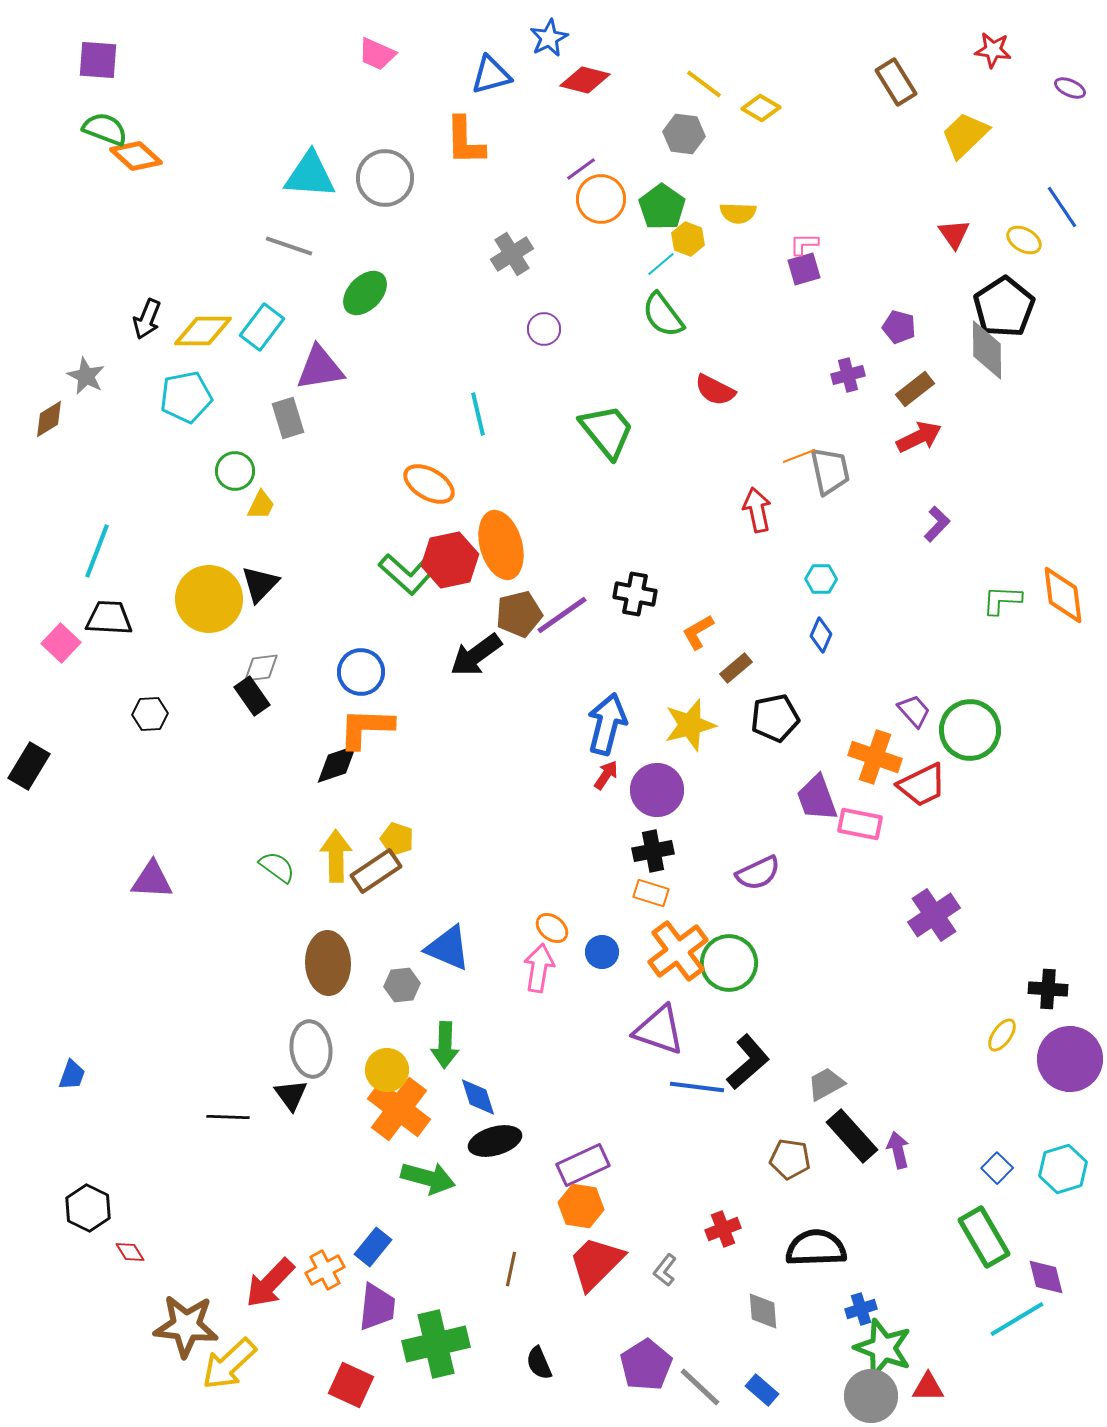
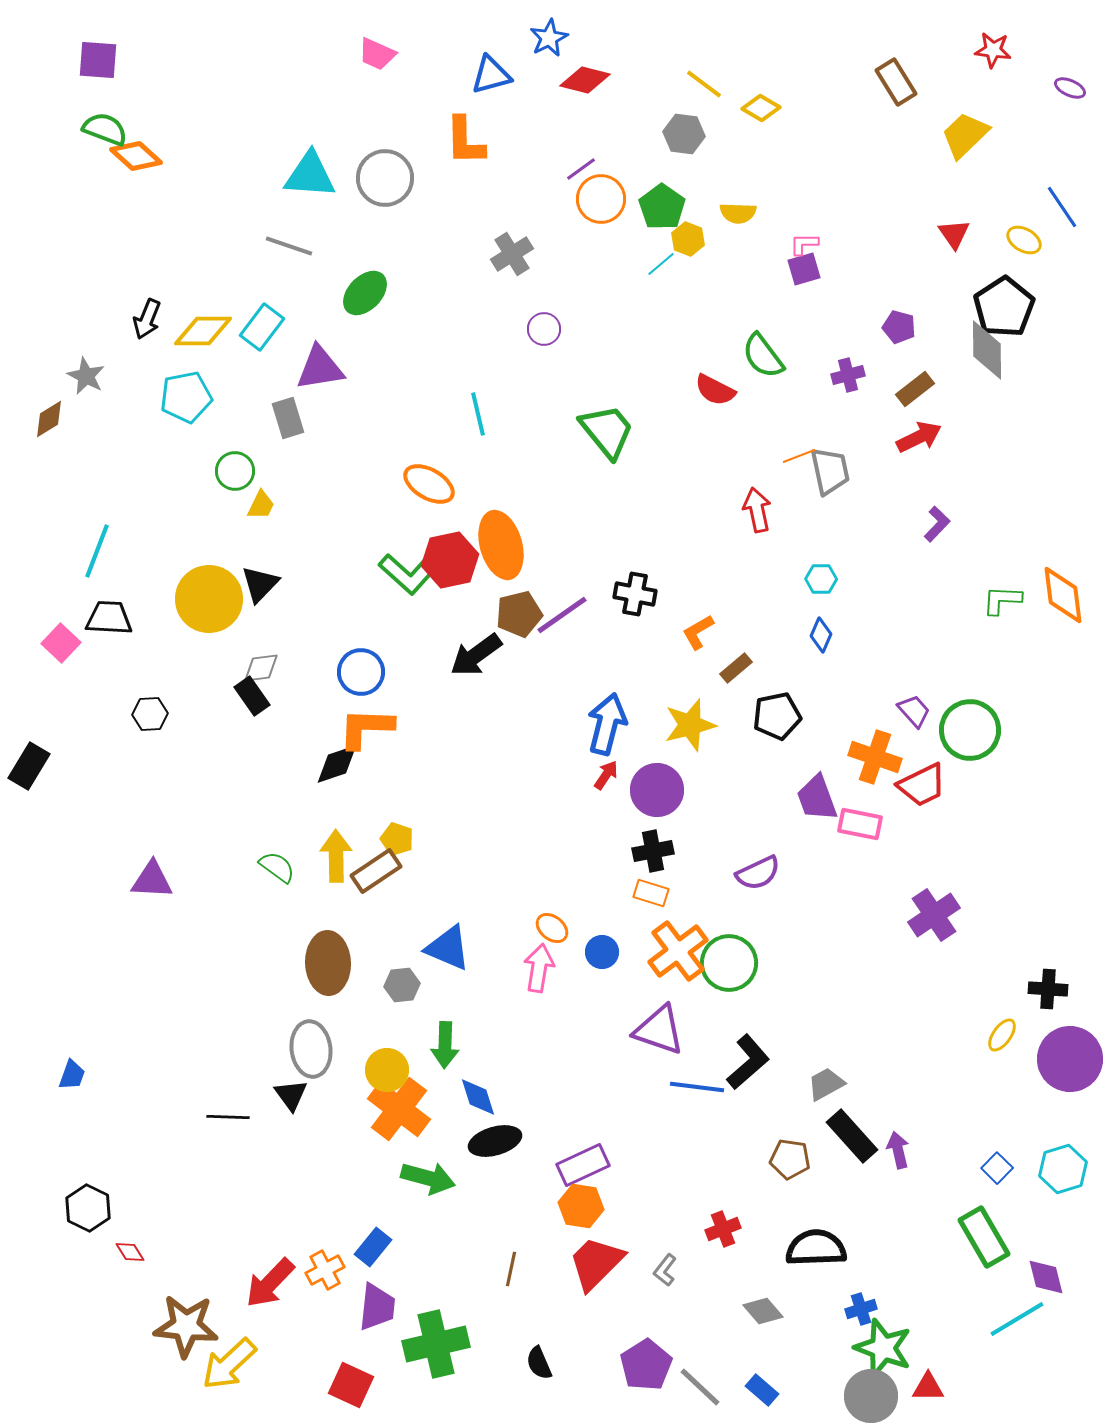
green semicircle at (663, 315): moved 100 px right, 41 px down
black pentagon at (775, 718): moved 2 px right, 2 px up
gray diamond at (763, 1311): rotated 36 degrees counterclockwise
